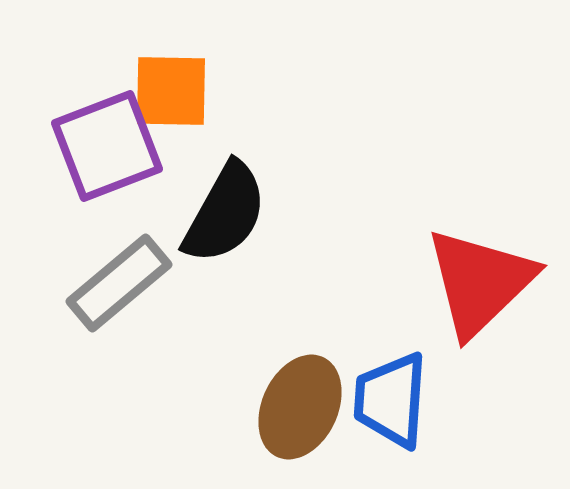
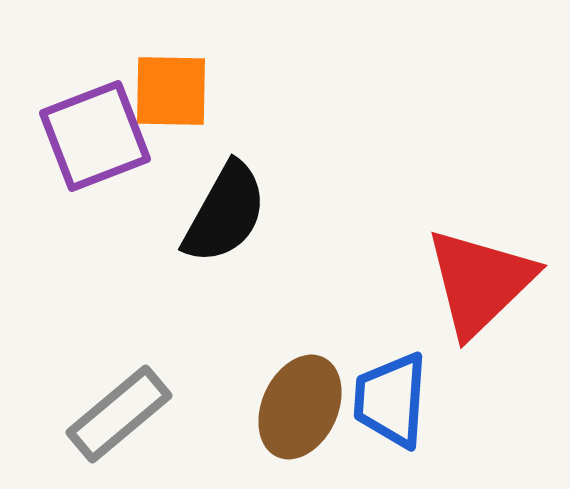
purple square: moved 12 px left, 10 px up
gray rectangle: moved 131 px down
